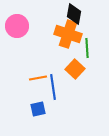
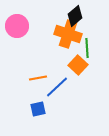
black diamond: moved 1 px right, 2 px down; rotated 40 degrees clockwise
orange square: moved 3 px right, 4 px up
blue line: moved 4 px right; rotated 55 degrees clockwise
